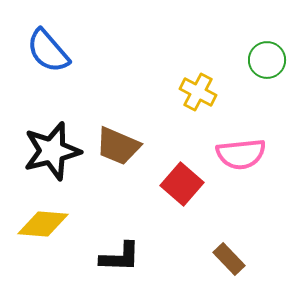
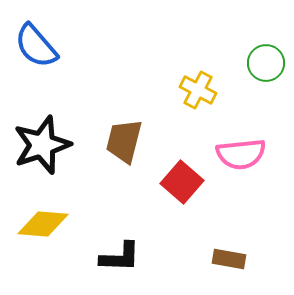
blue semicircle: moved 12 px left, 5 px up
green circle: moved 1 px left, 3 px down
yellow cross: moved 2 px up
brown trapezoid: moved 6 px right, 5 px up; rotated 81 degrees clockwise
black star: moved 10 px left, 6 px up; rotated 4 degrees counterclockwise
red square: moved 2 px up
brown rectangle: rotated 36 degrees counterclockwise
